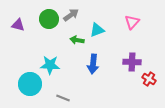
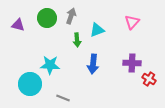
gray arrow: moved 1 px down; rotated 35 degrees counterclockwise
green circle: moved 2 px left, 1 px up
green arrow: rotated 104 degrees counterclockwise
purple cross: moved 1 px down
